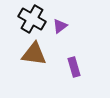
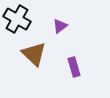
black cross: moved 15 px left
brown triangle: rotated 36 degrees clockwise
